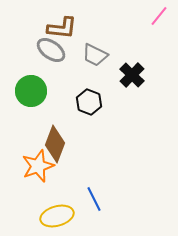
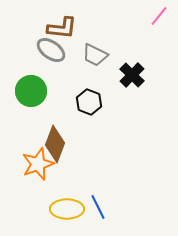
orange star: moved 2 px up
blue line: moved 4 px right, 8 px down
yellow ellipse: moved 10 px right, 7 px up; rotated 16 degrees clockwise
